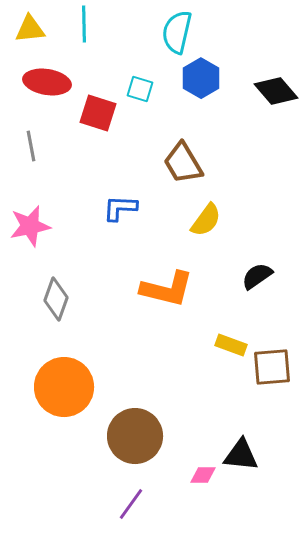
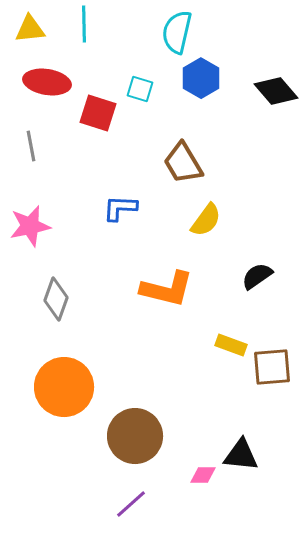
purple line: rotated 12 degrees clockwise
